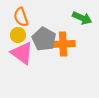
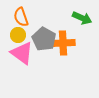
orange cross: moved 1 px up
